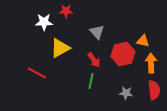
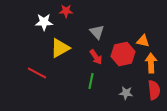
red arrow: moved 2 px right, 3 px up
